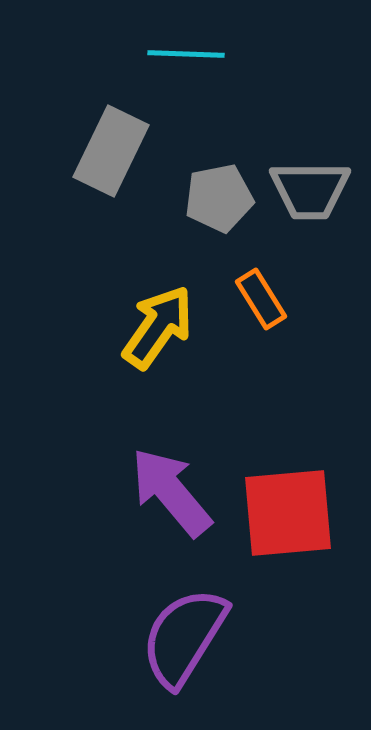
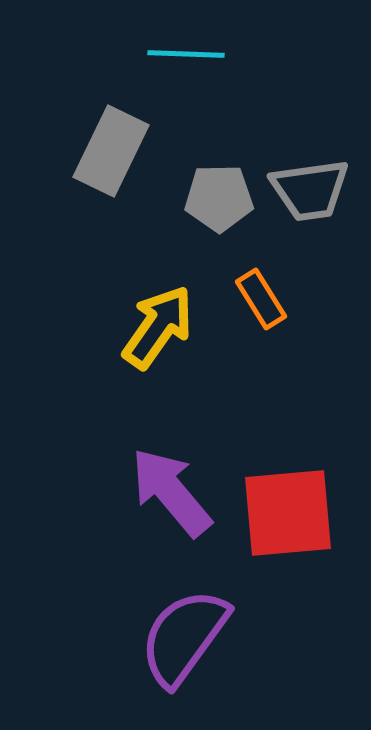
gray trapezoid: rotated 8 degrees counterclockwise
gray pentagon: rotated 10 degrees clockwise
purple semicircle: rotated 4 degrees clockwise
